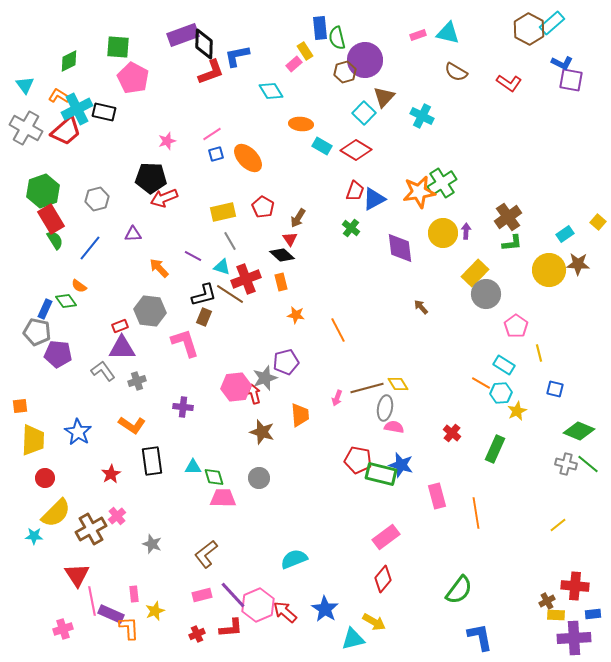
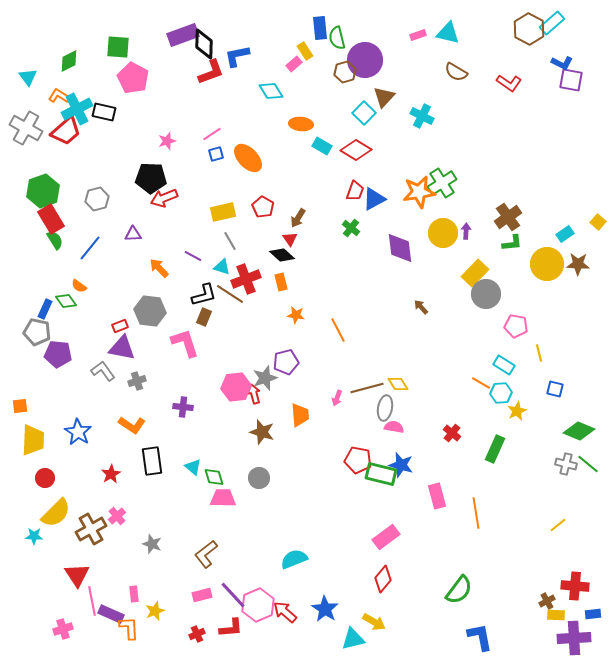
cyan triangle at (25, 85): moved 3 px right, 8 px up
yellow circle at (549, 270): moved 2 px left, 6 px up
pink pentagon at (516, 326): rotated 25 degrees counterclockwise
purple triangle at (122, 348): rotated 12 degrees clockwise
cyan triangle at (193, 467): rotated 42 degrees clockwise
